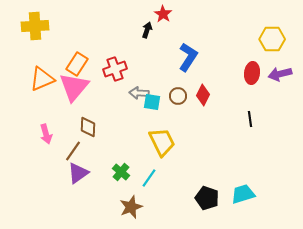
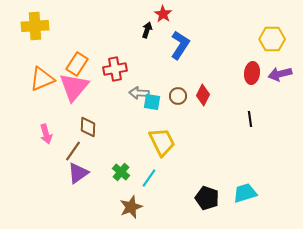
blue L-shape: moved 8 px left, 12 px up
red cross: rotated 10 degrees clockwise
cyan trapezoid: moved 2 px right, 1 px up
